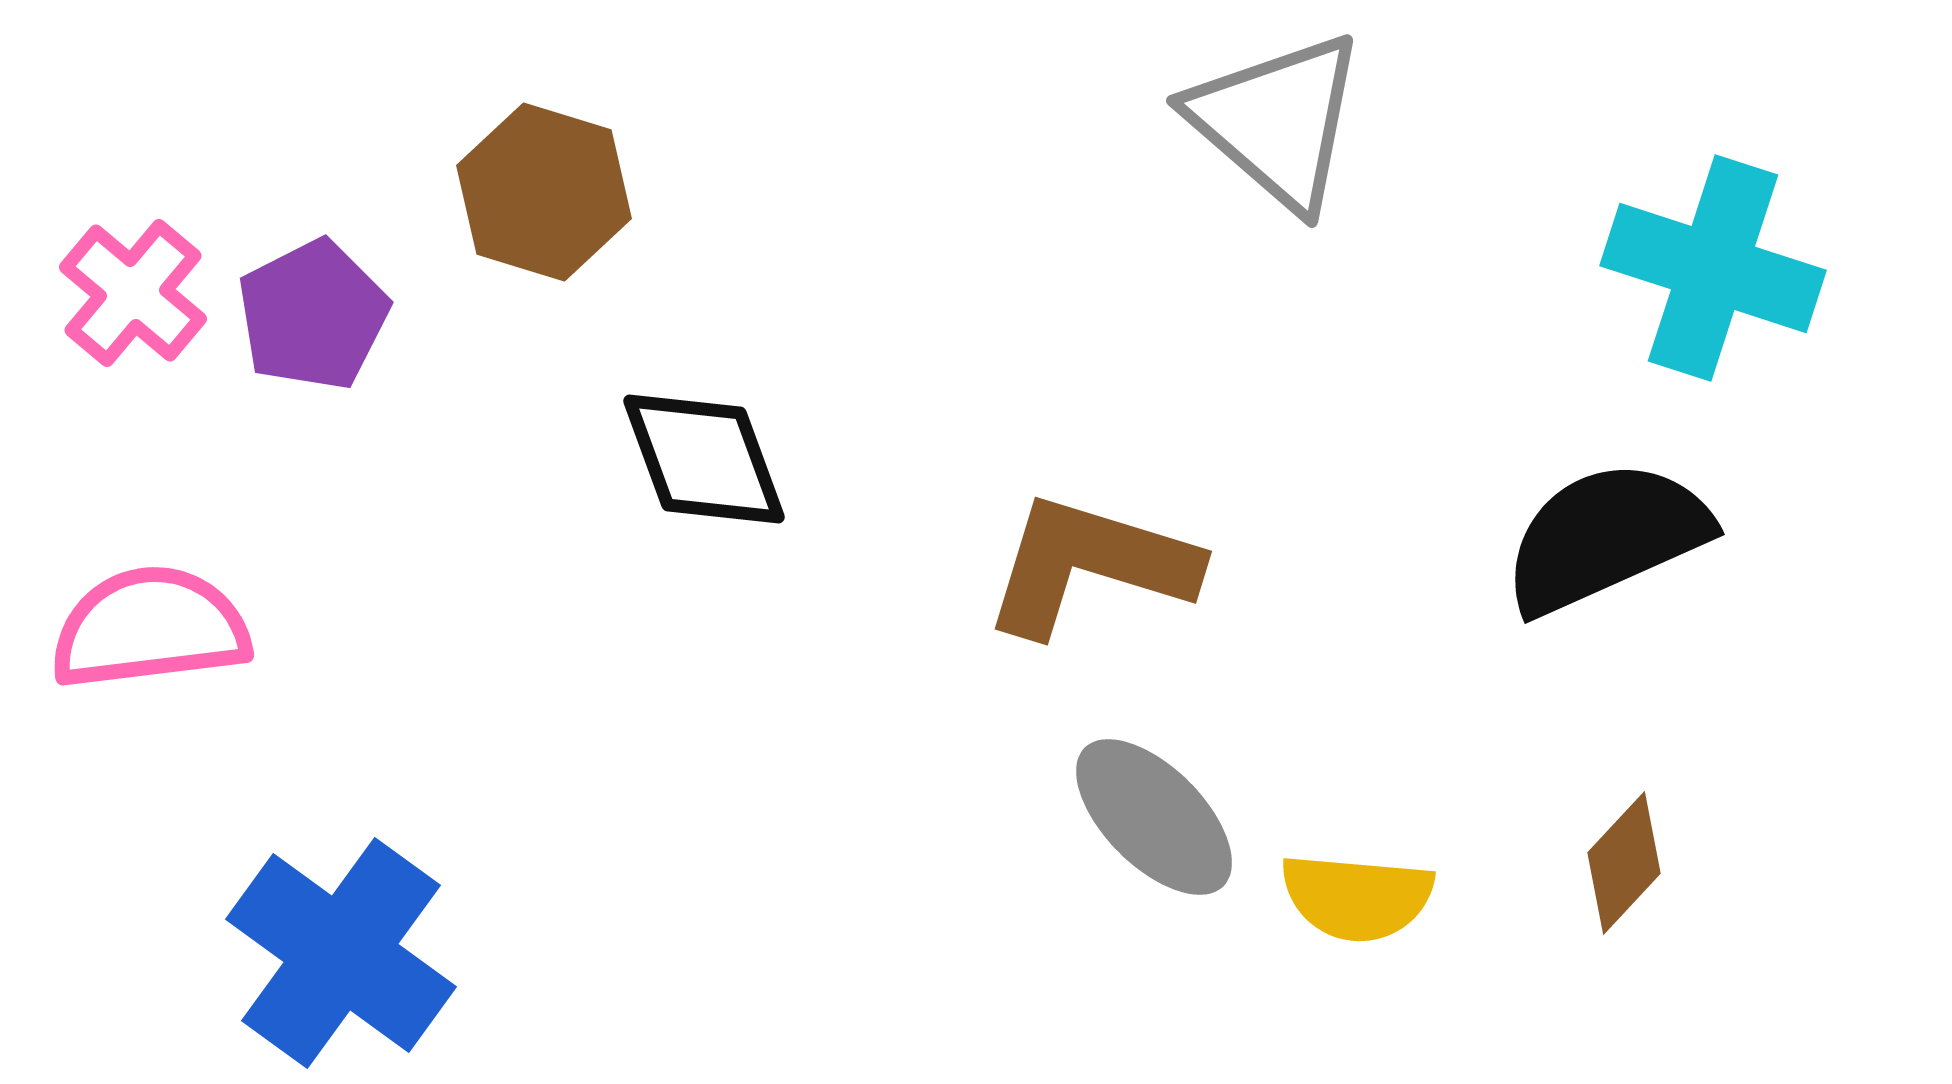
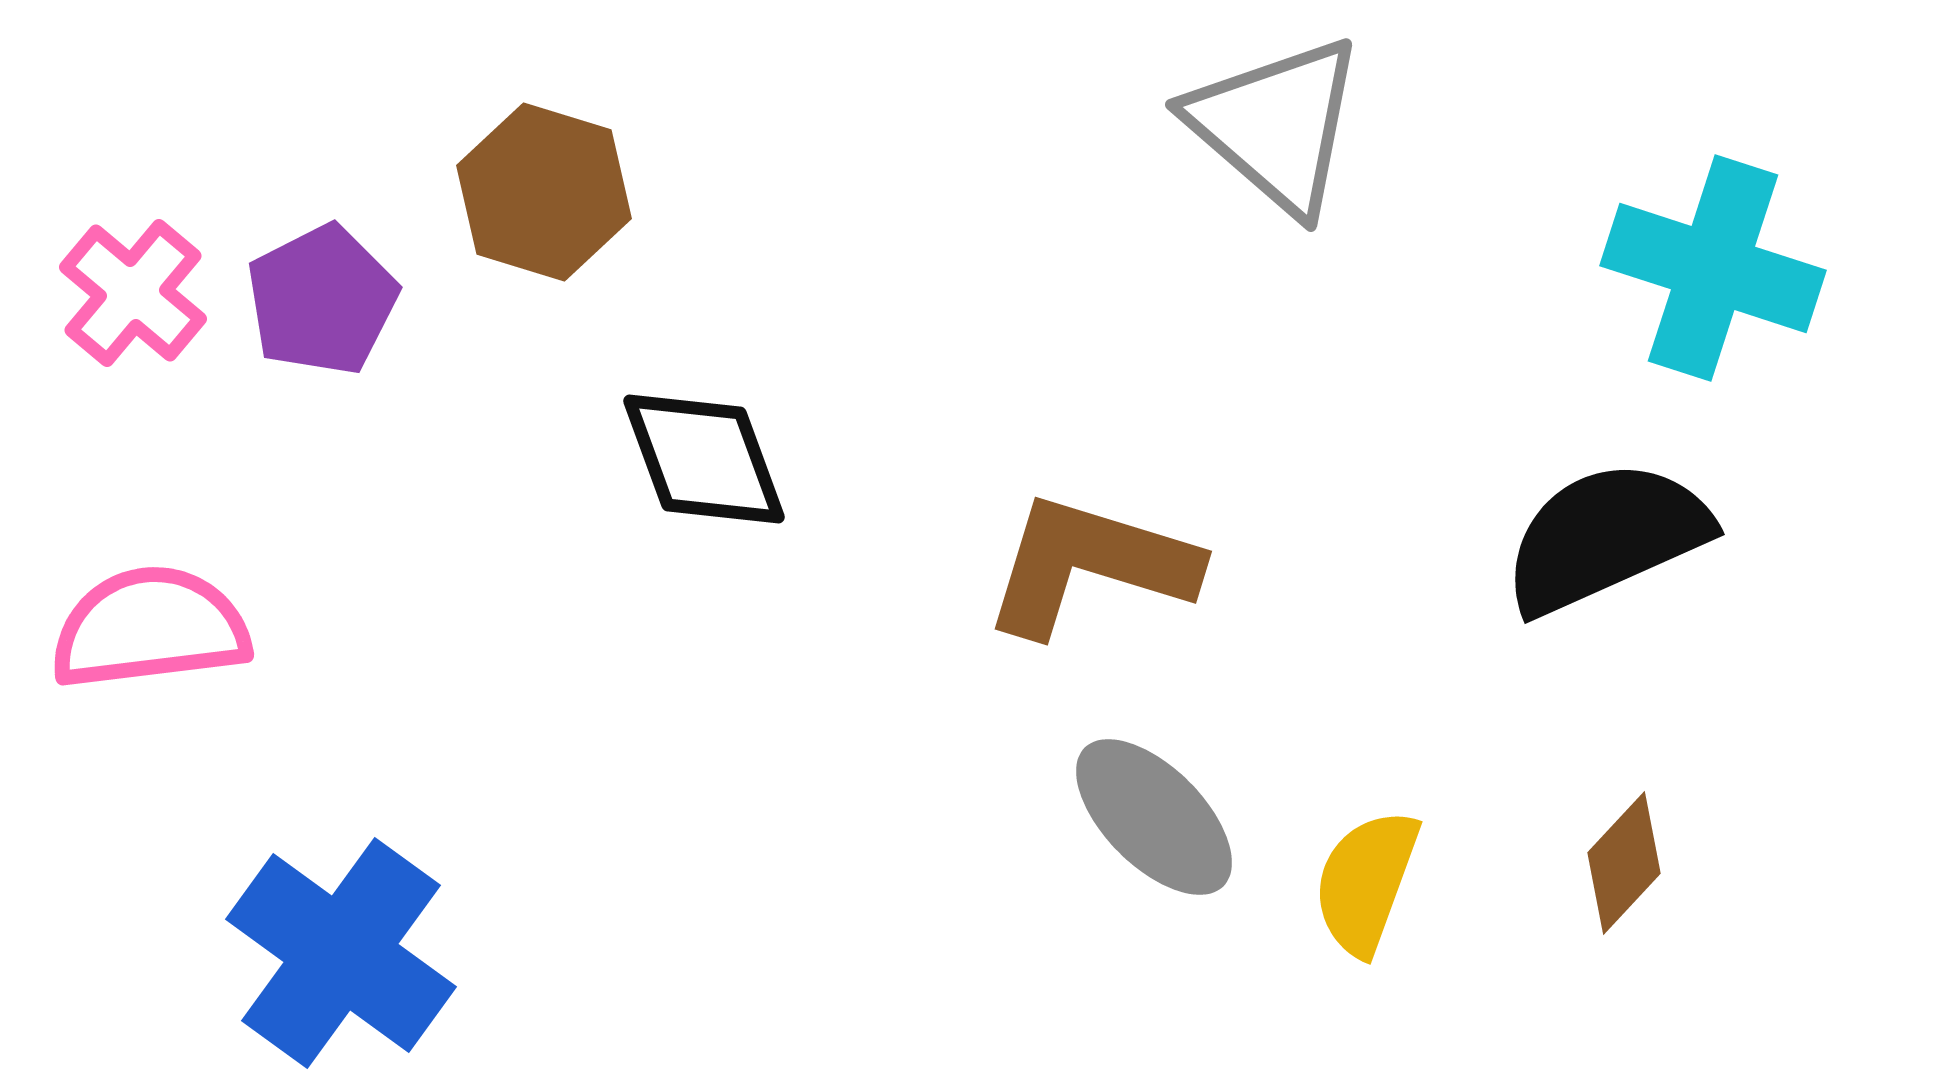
gray triangle: moved 1 px left, 4 px down
purple pentagon: moved 9 px right, 15 px up
yellow semicircle: moved 9 px right, 15 px up; rotated 105 degrees clockwise
